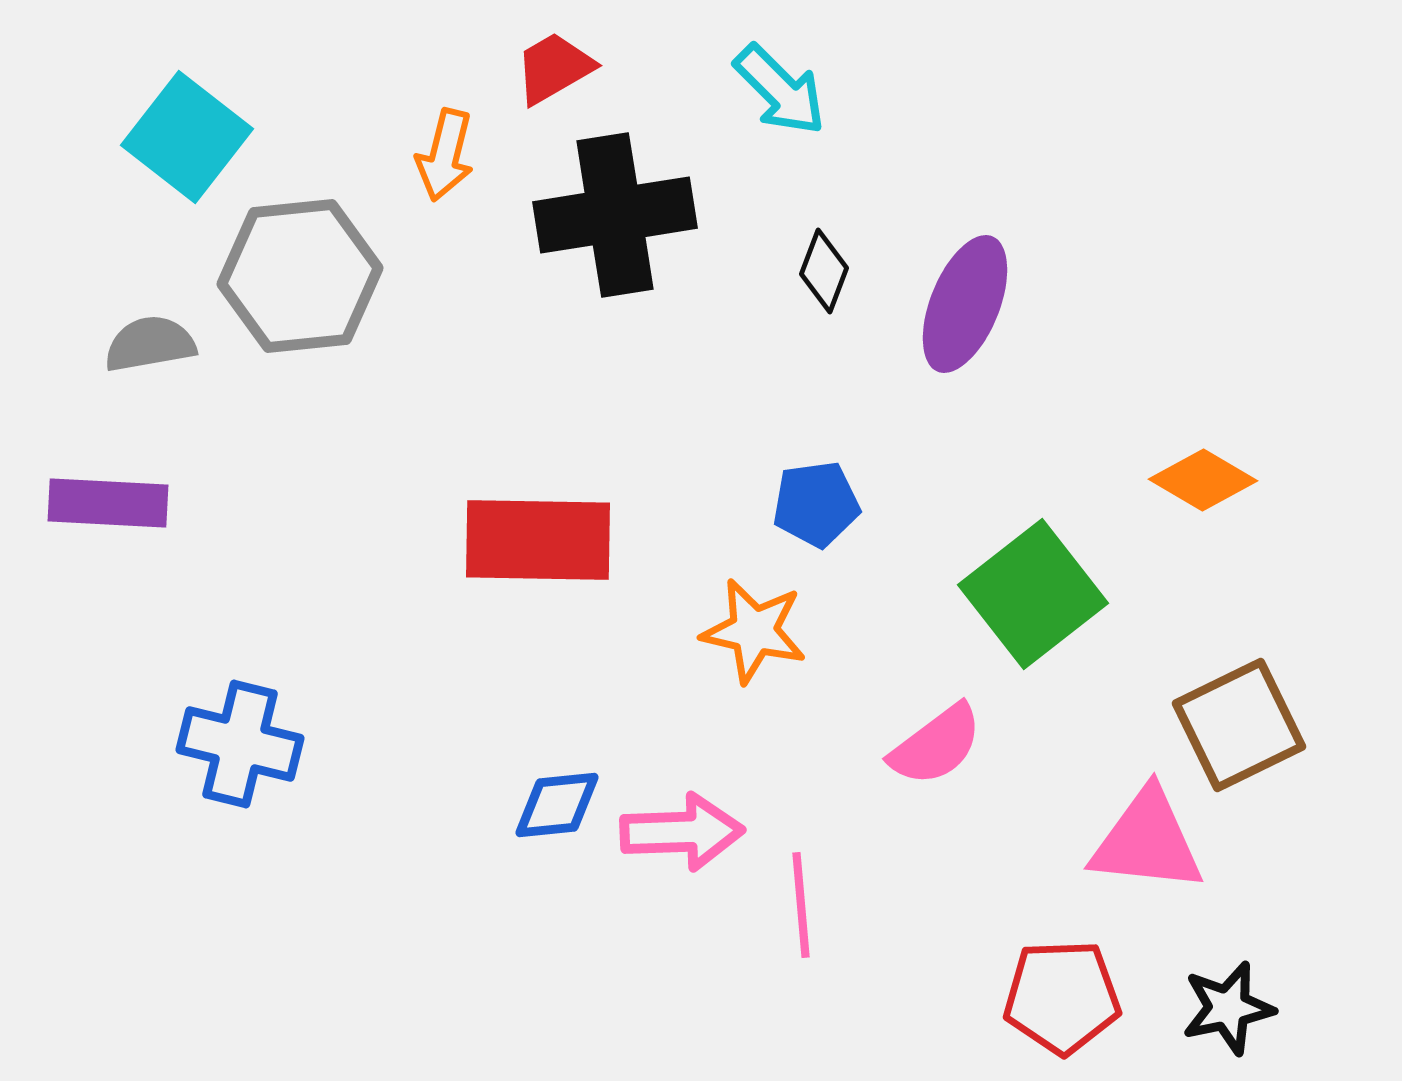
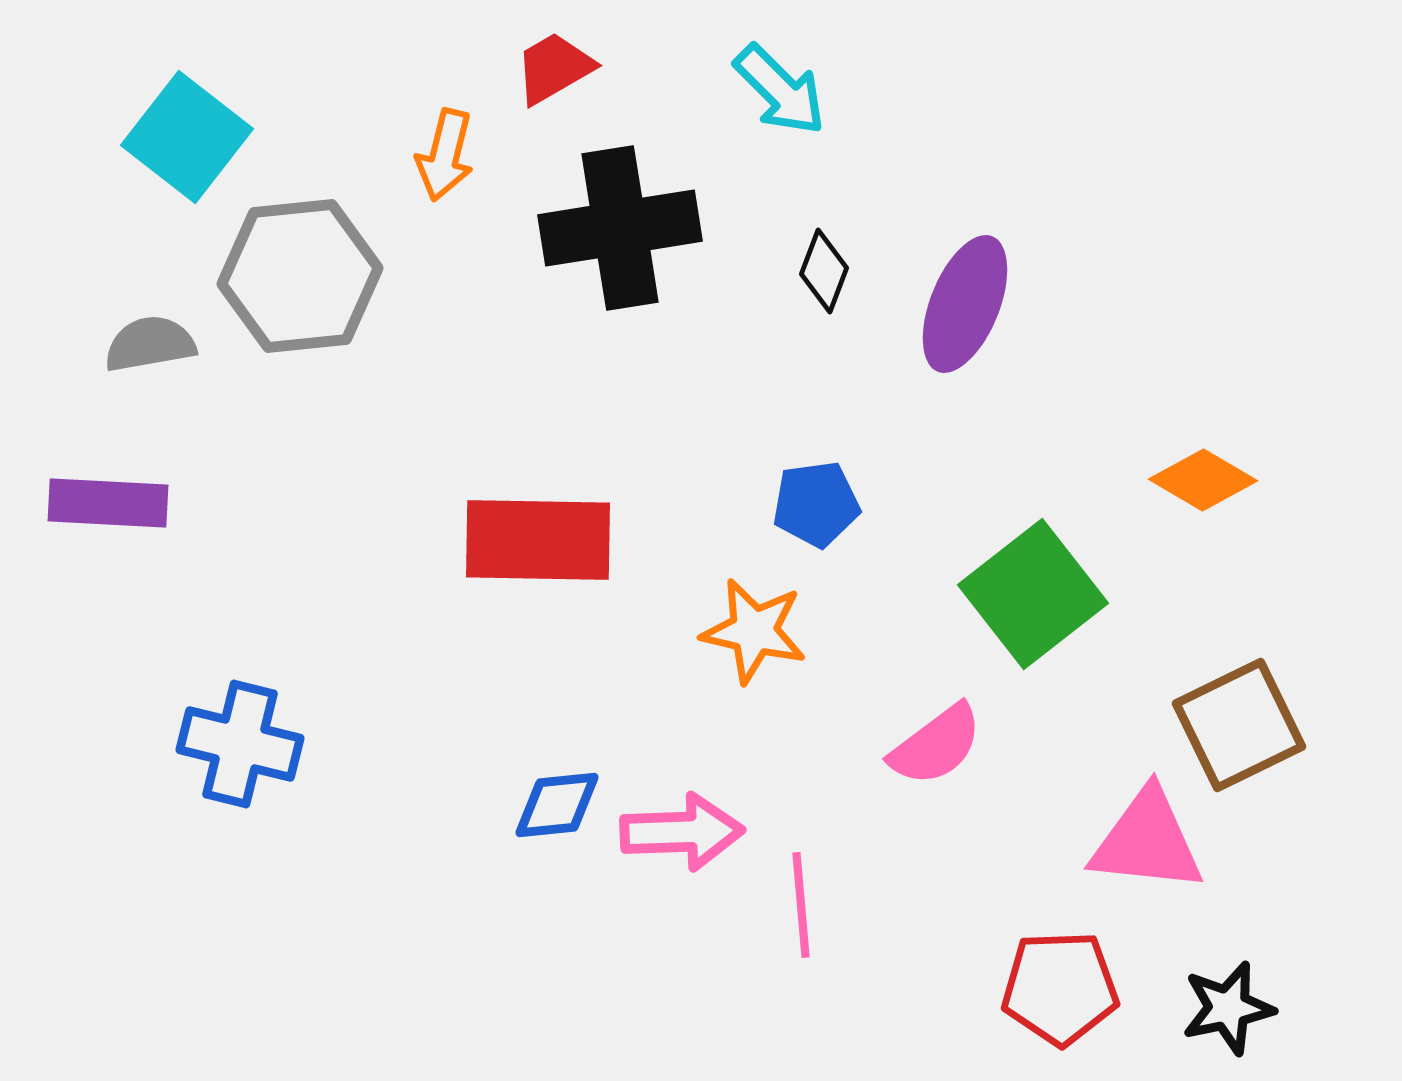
black cross: moved 5 px right, 13 px down
red pentagon: moved 2 px left, 9 px up
